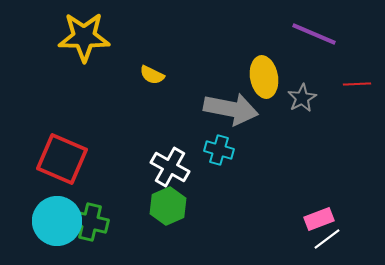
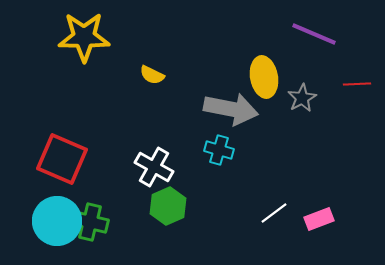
white cross: moved 16 px left
white line: moved 53 px left, 26 px up
